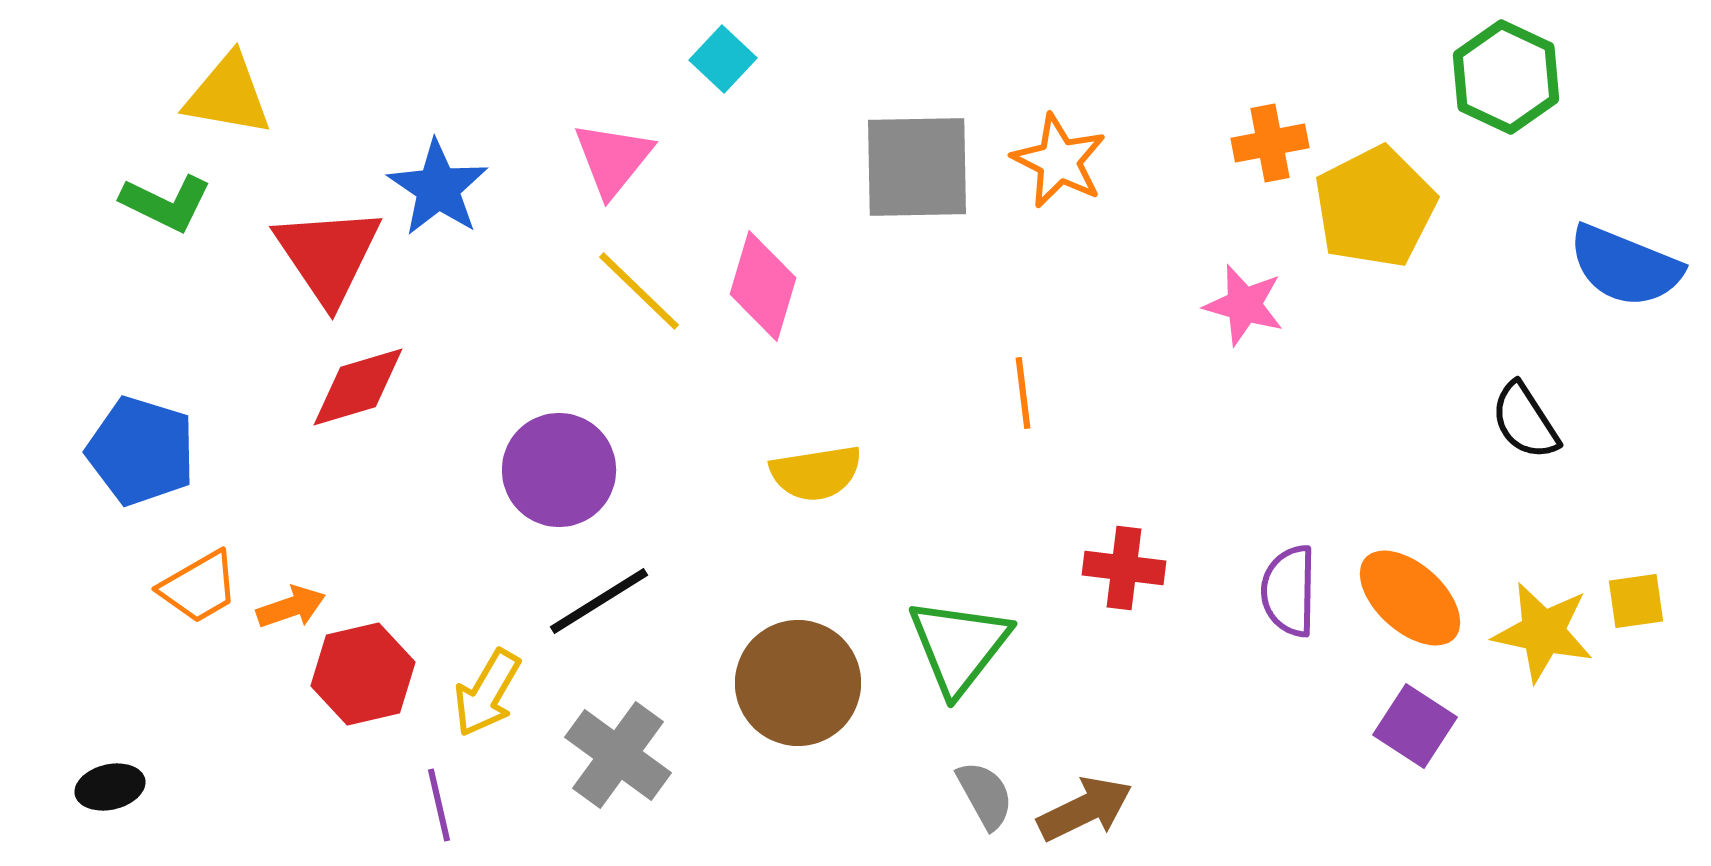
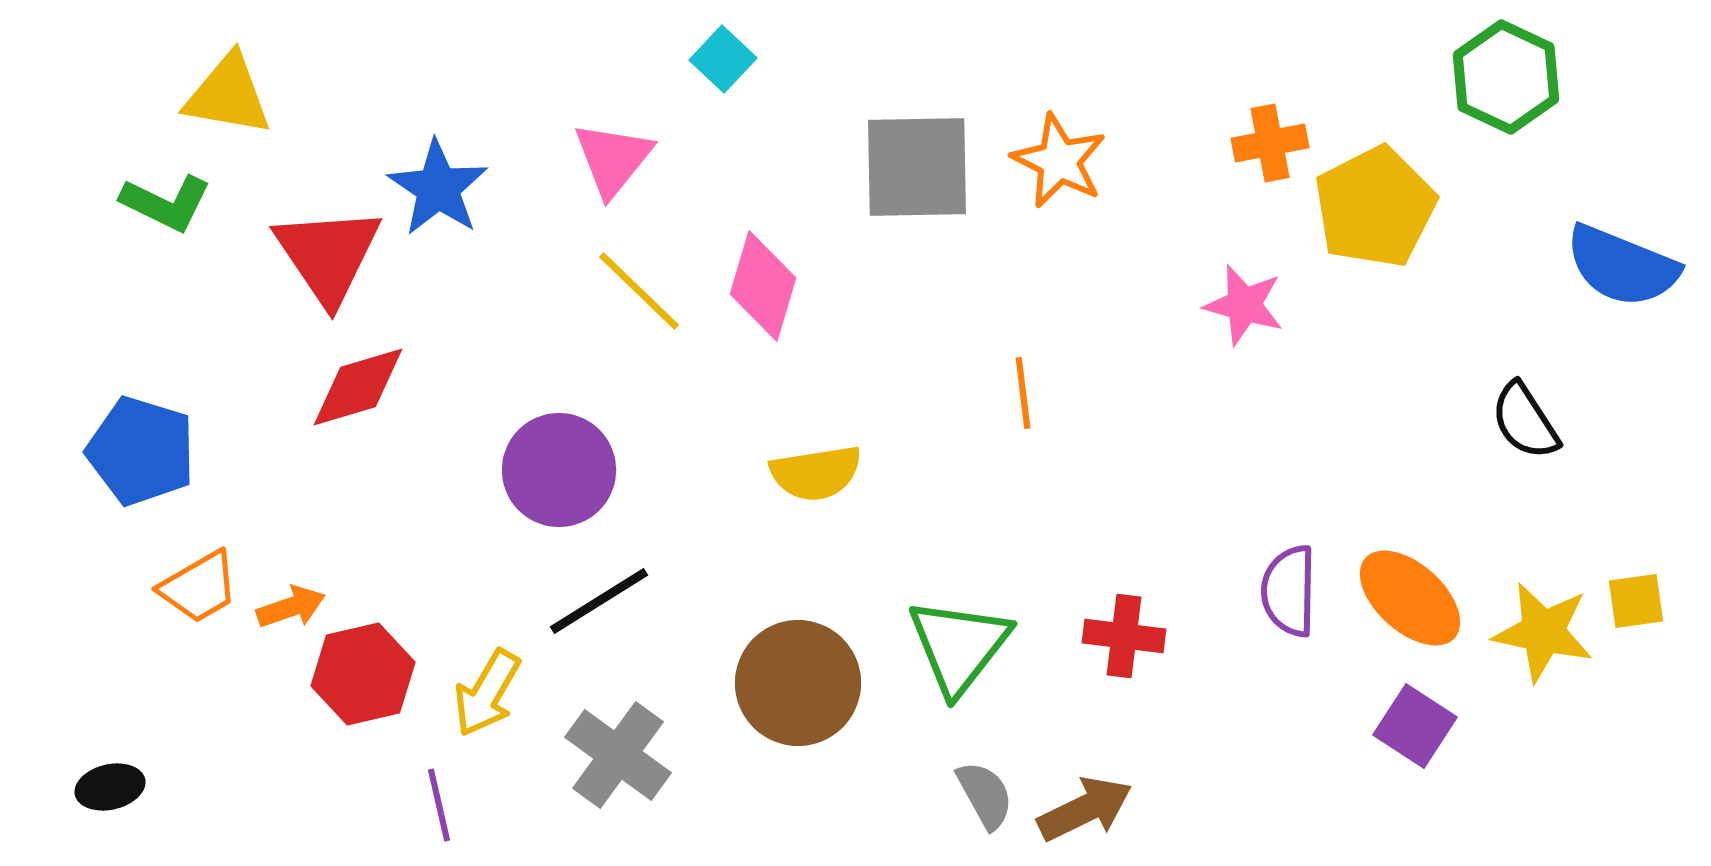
blue semicircle: moved 3 px left
red cross: moved 68 px down
